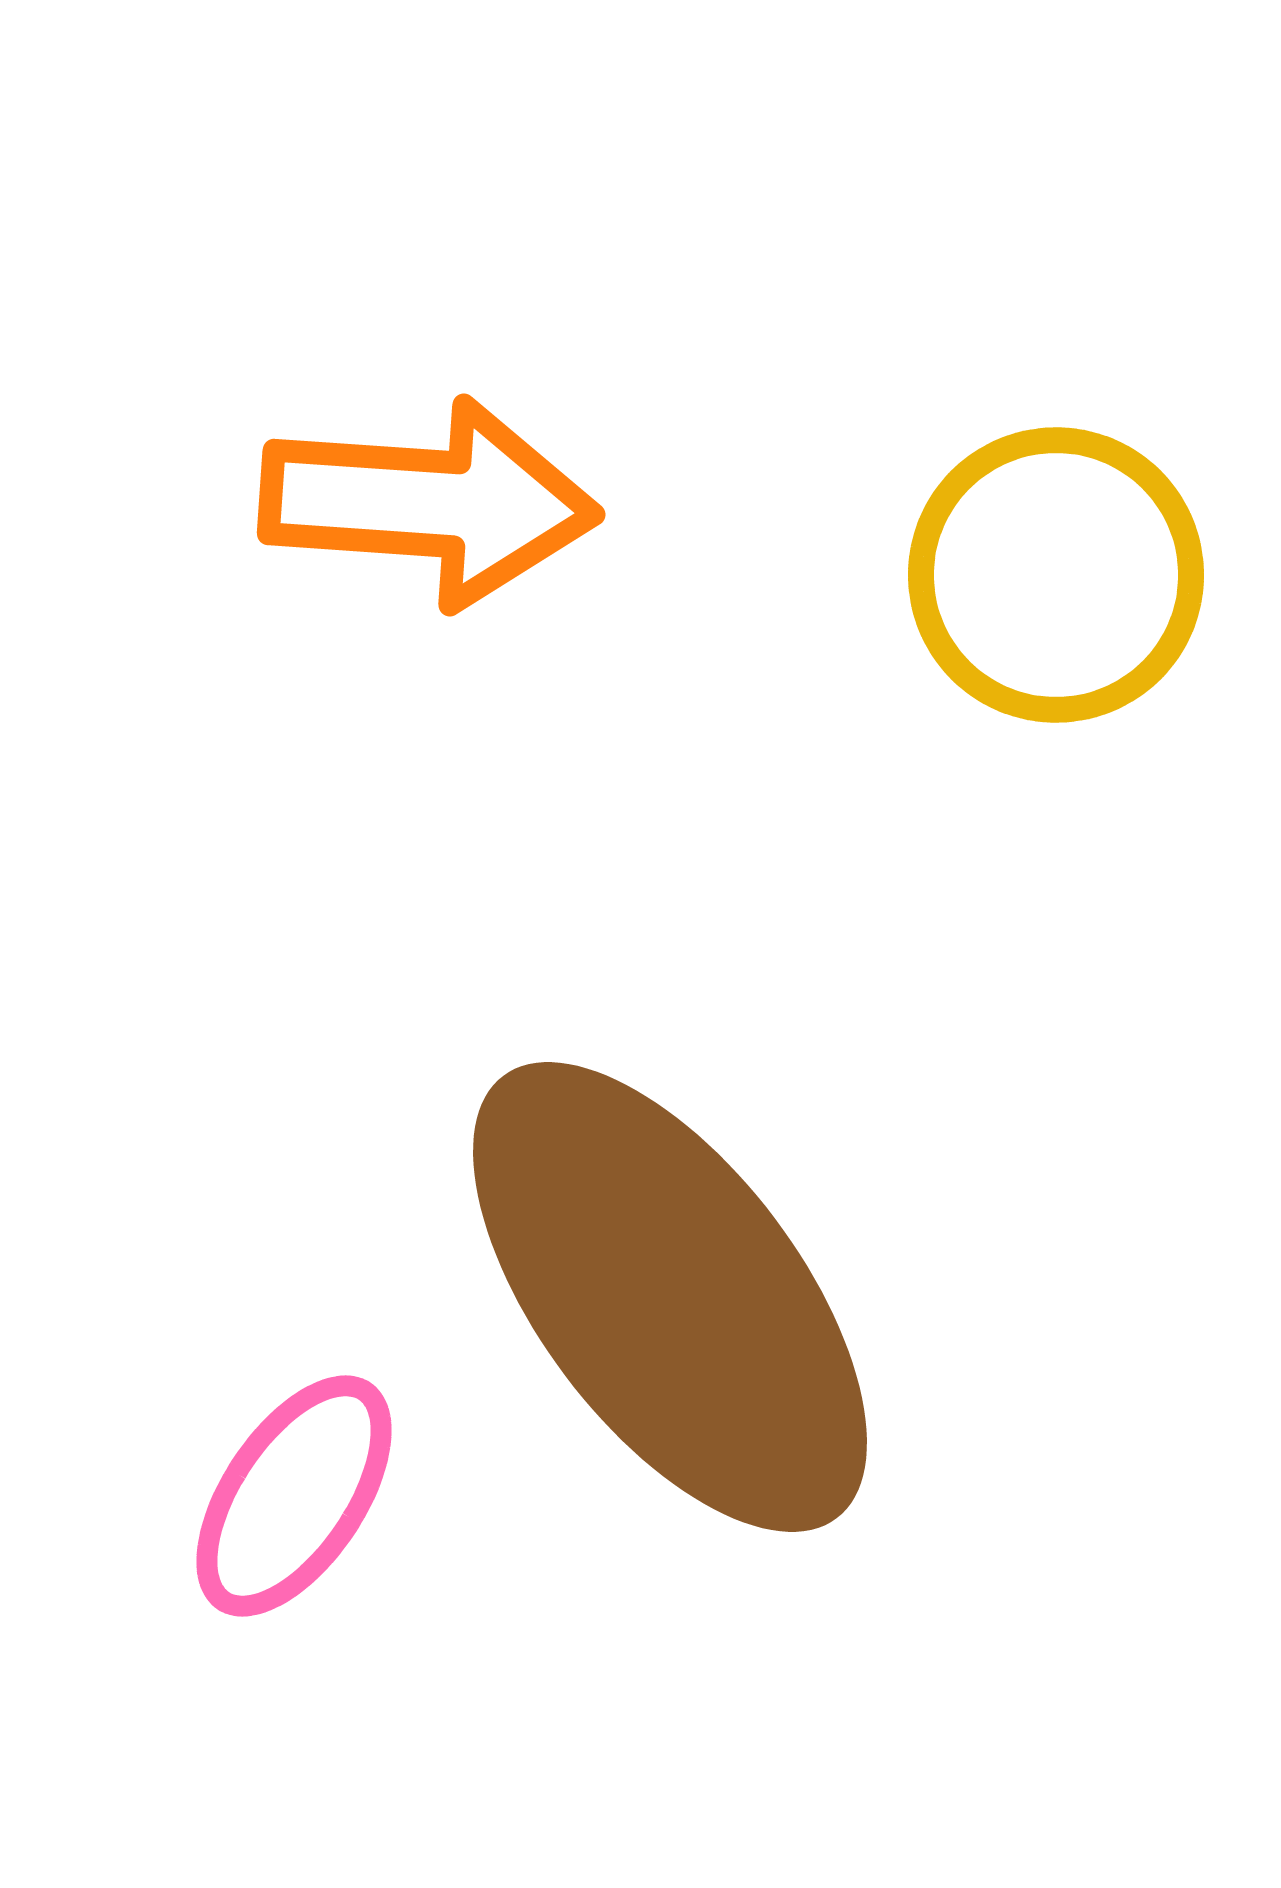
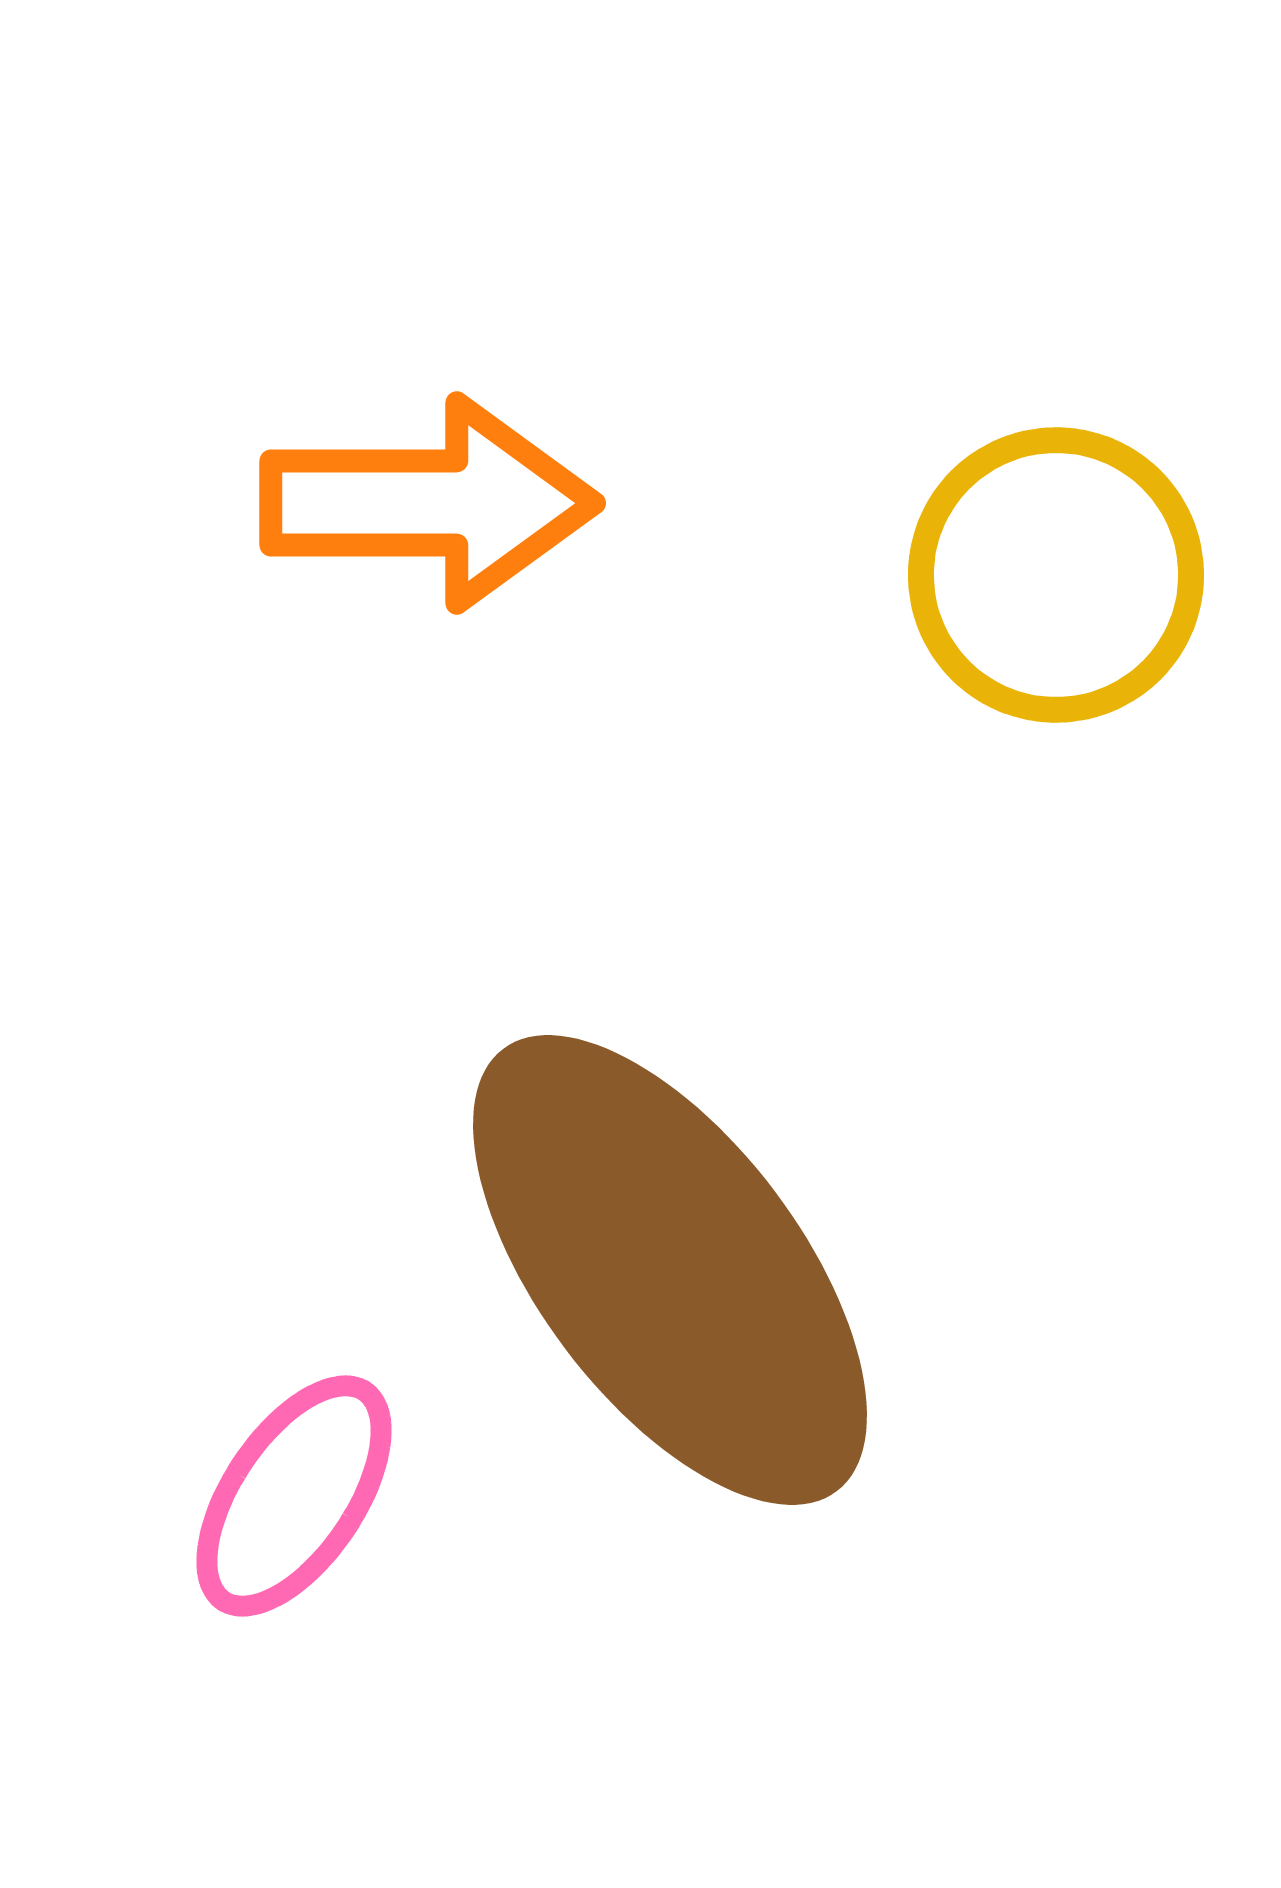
orange arrow: rotated 4 degrees counterclockwise
brown ellipse: moved 27 px up
